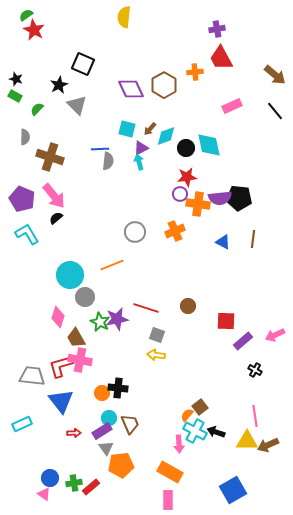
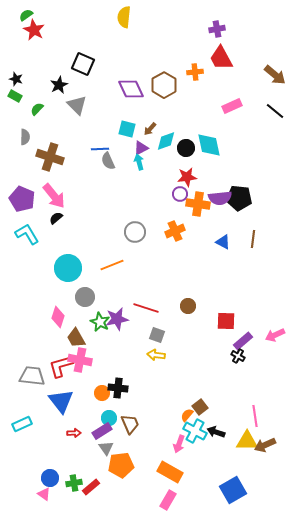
black line at (275, 111): rotated 12 degrees counterclockwise
cyan diamond at (166, 136): moved 5 px down
gray semicircle at (108, 161): rotated 150 degrees clockwise
cyan circle at (70, 275): moved 2 px left, 7 px up
black cross at (255, 370): moved 17 px left, 14 px up
pink arrow at (179, 444): rotated 24 degrees clockwise
brown arrow at (268, 445): moved 3 px left
pink rectangle at (168, 500): rotated 30 degrees clockwise
